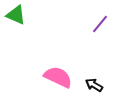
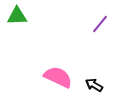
green triangle: moved 1 px right, 1 px down; rotated 25 degrees counterclockwise
